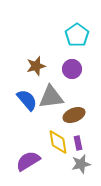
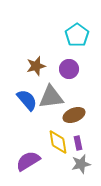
purple circle: moved 3 px left
